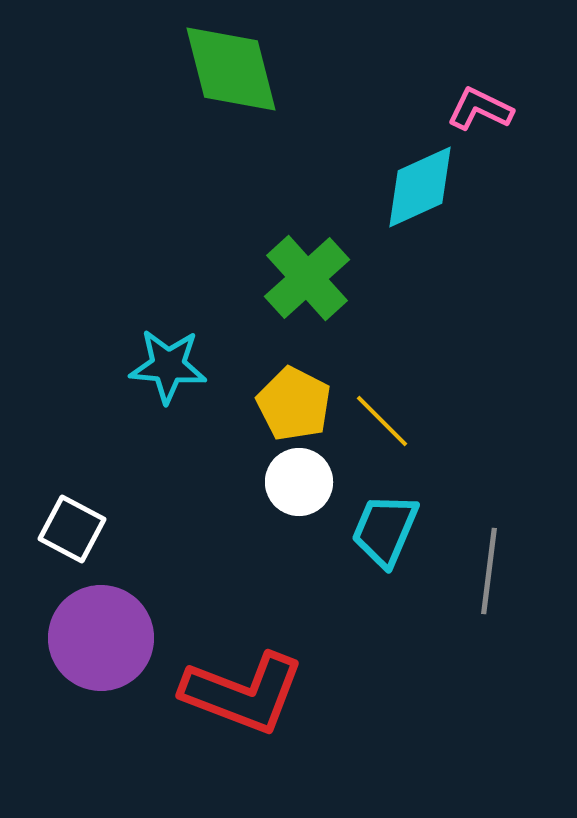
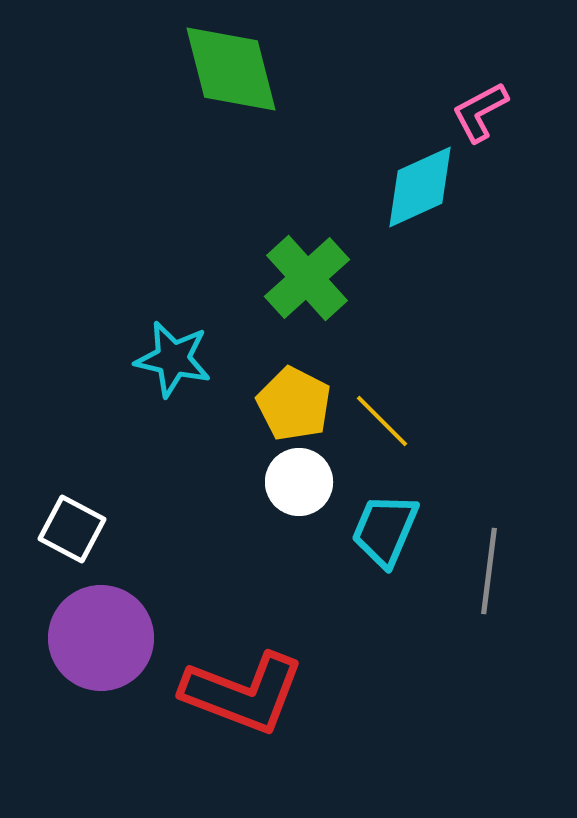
pink L-shape: moved 3 px down; rotated 54 degrees counterclockwise
cyan star: moved 5 px right, 7 px up; rotated 8 degrees clockwise
